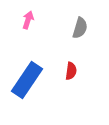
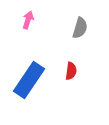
blue rectangle: moved 2 px right
